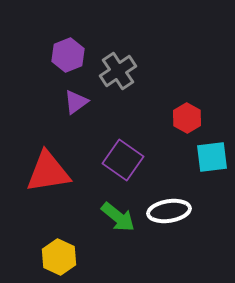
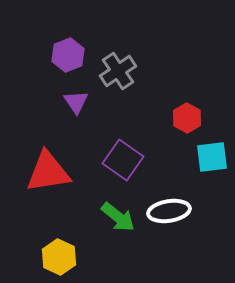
purple triangle: rotated 28 degrees counterclockwise
